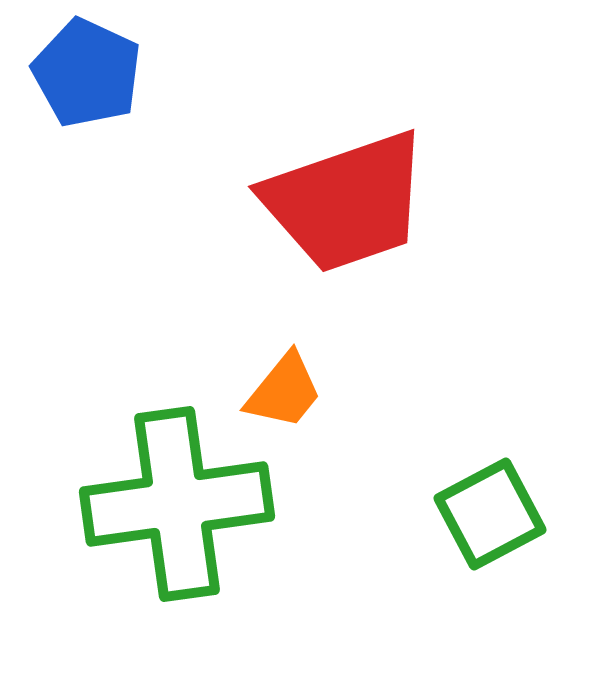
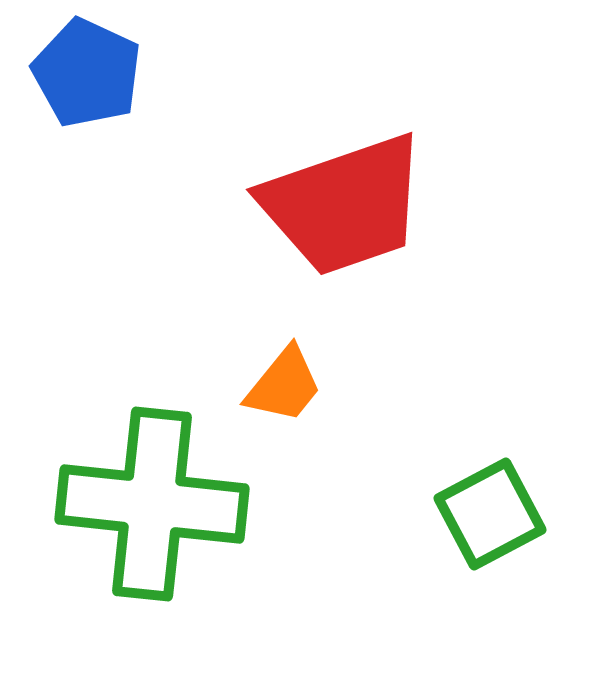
red trapezoid: moved 2 px left, 3 px down
orange trapezoid: moved 6 px up
green cross: moved 25 px left; rotated 14 degrees clockwise
